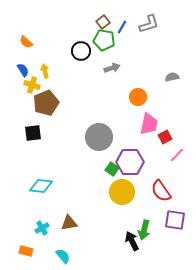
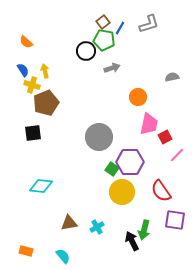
blue line: moved 2 px left, 1 px down
black circle: moved 5 px right
cyan cross: moved 55 px right, 1 px up
